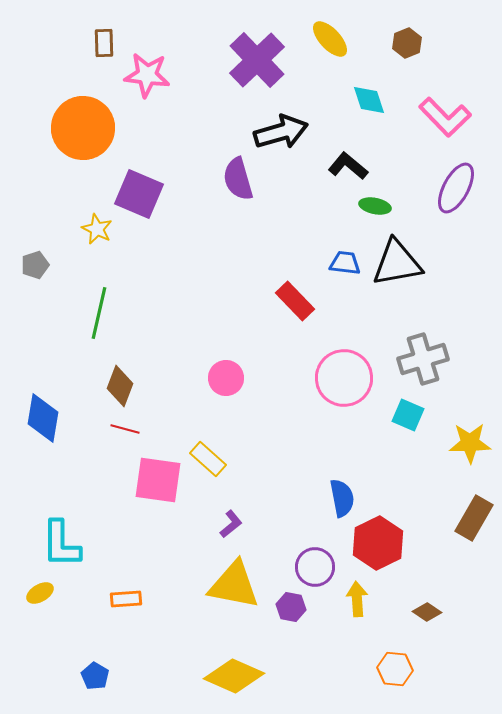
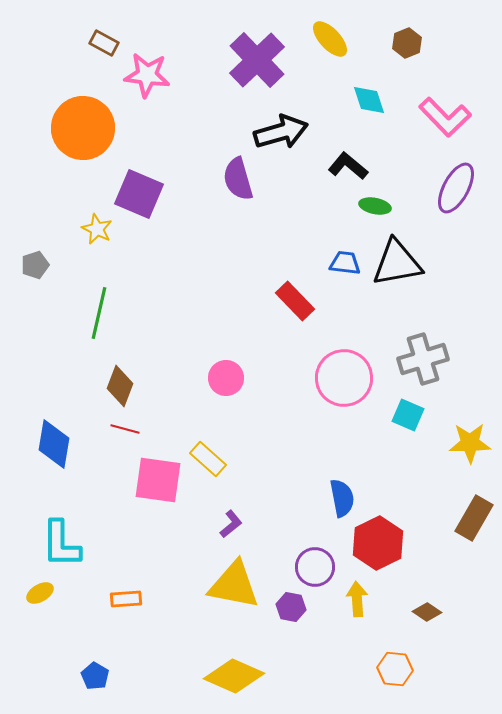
brown rectangle at (104, 43): rotated 60 degrees counterclockwise
blue diamond at (43, 418): moved 11 px right, 26 px down
